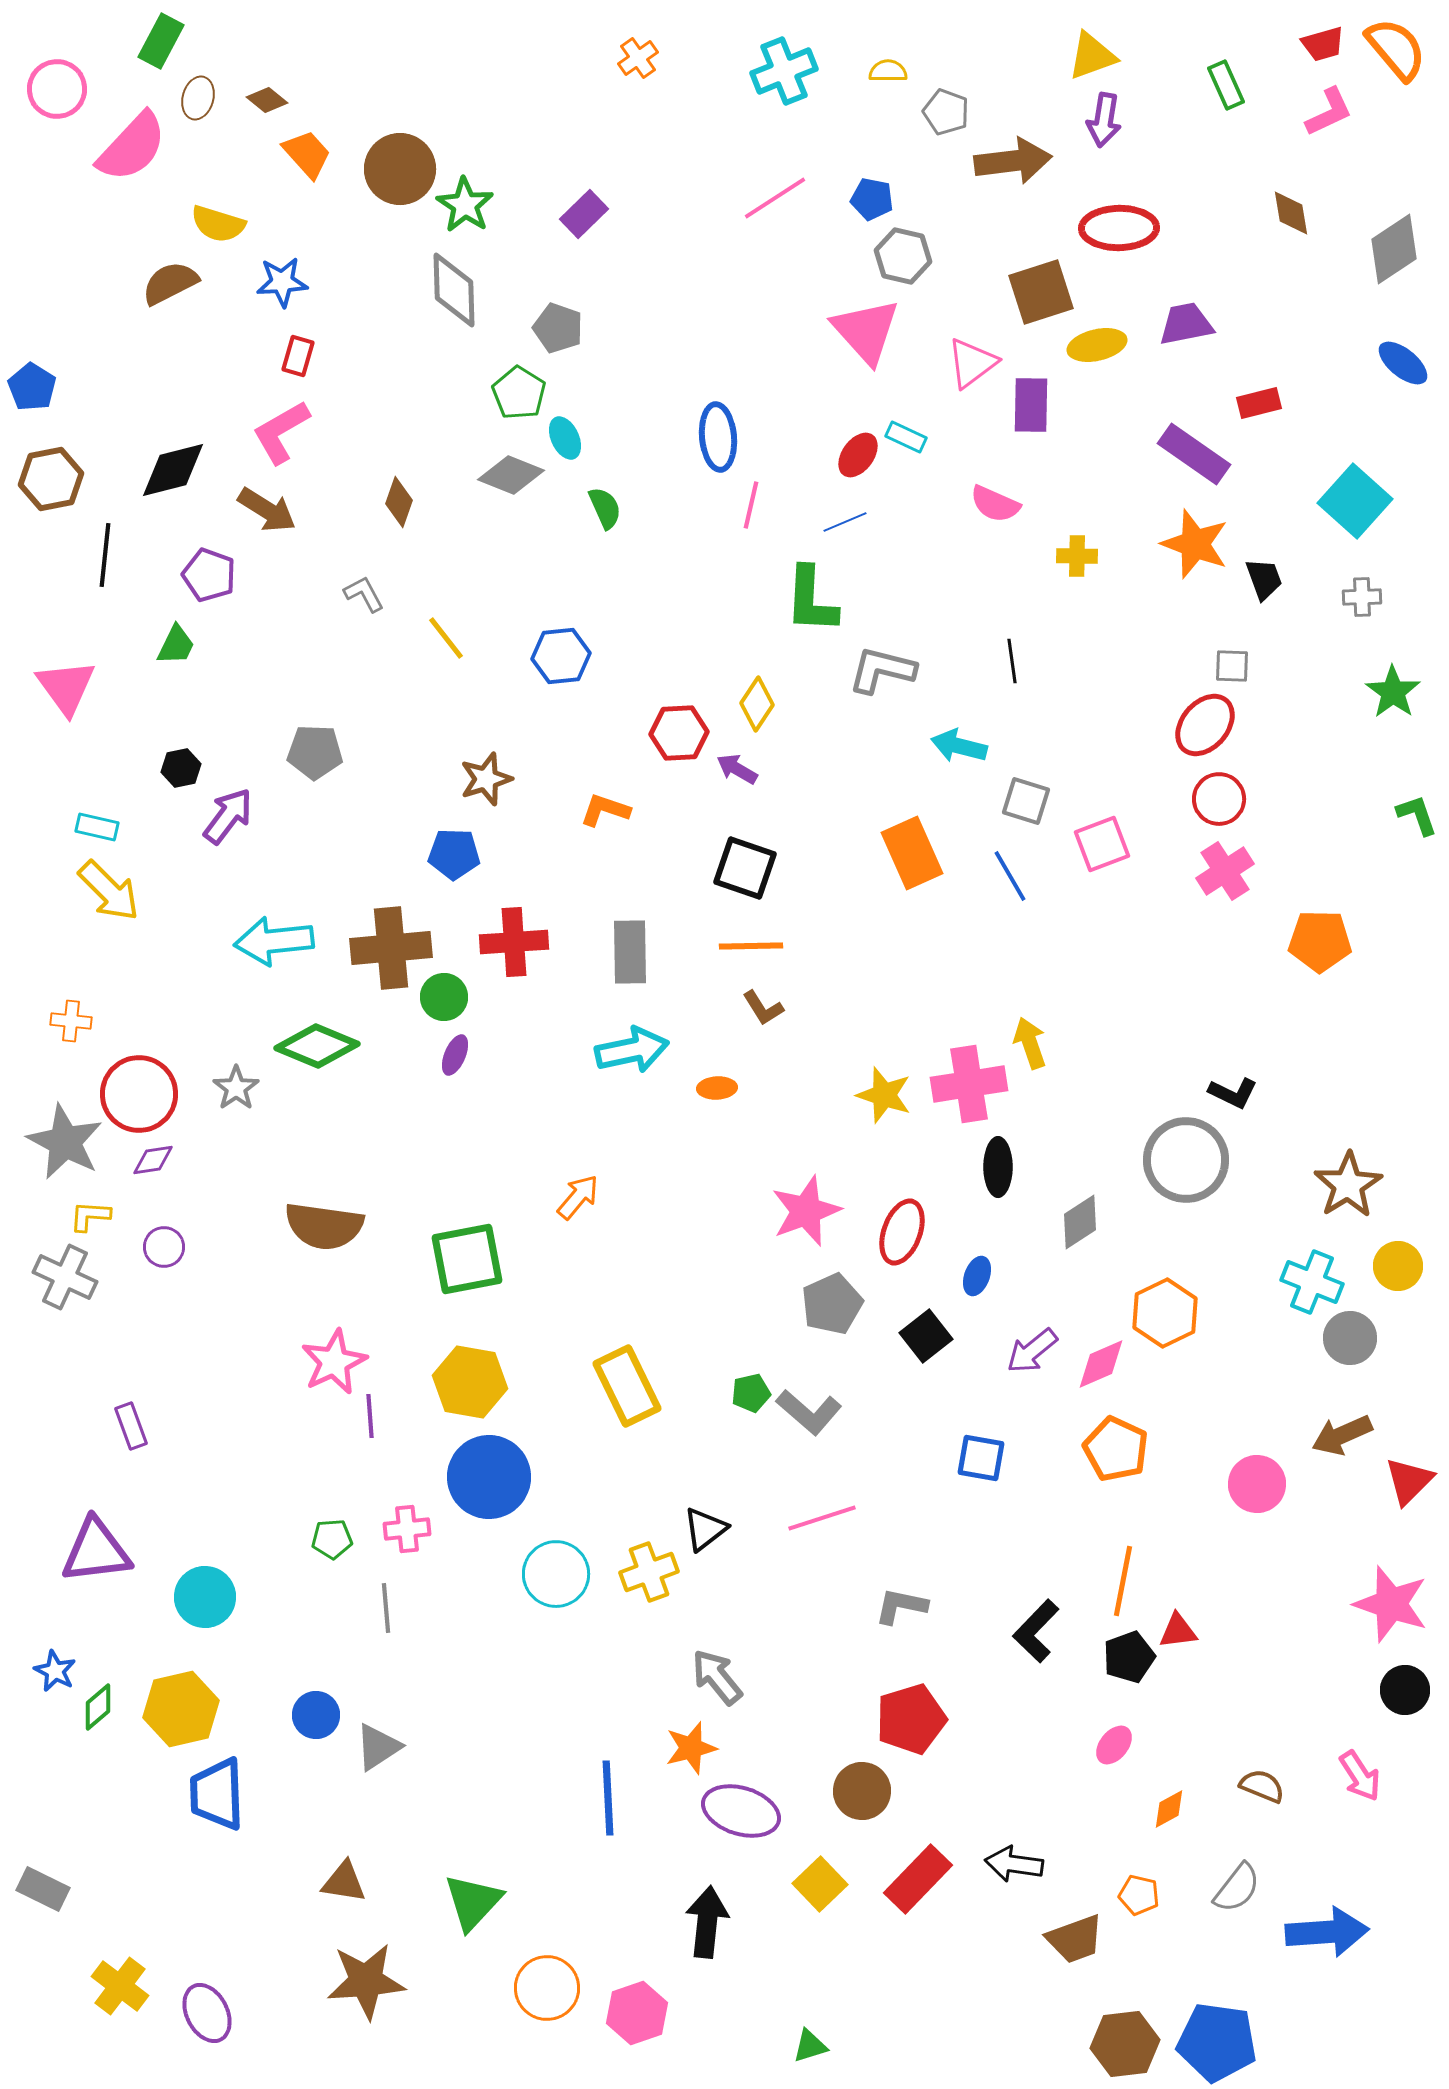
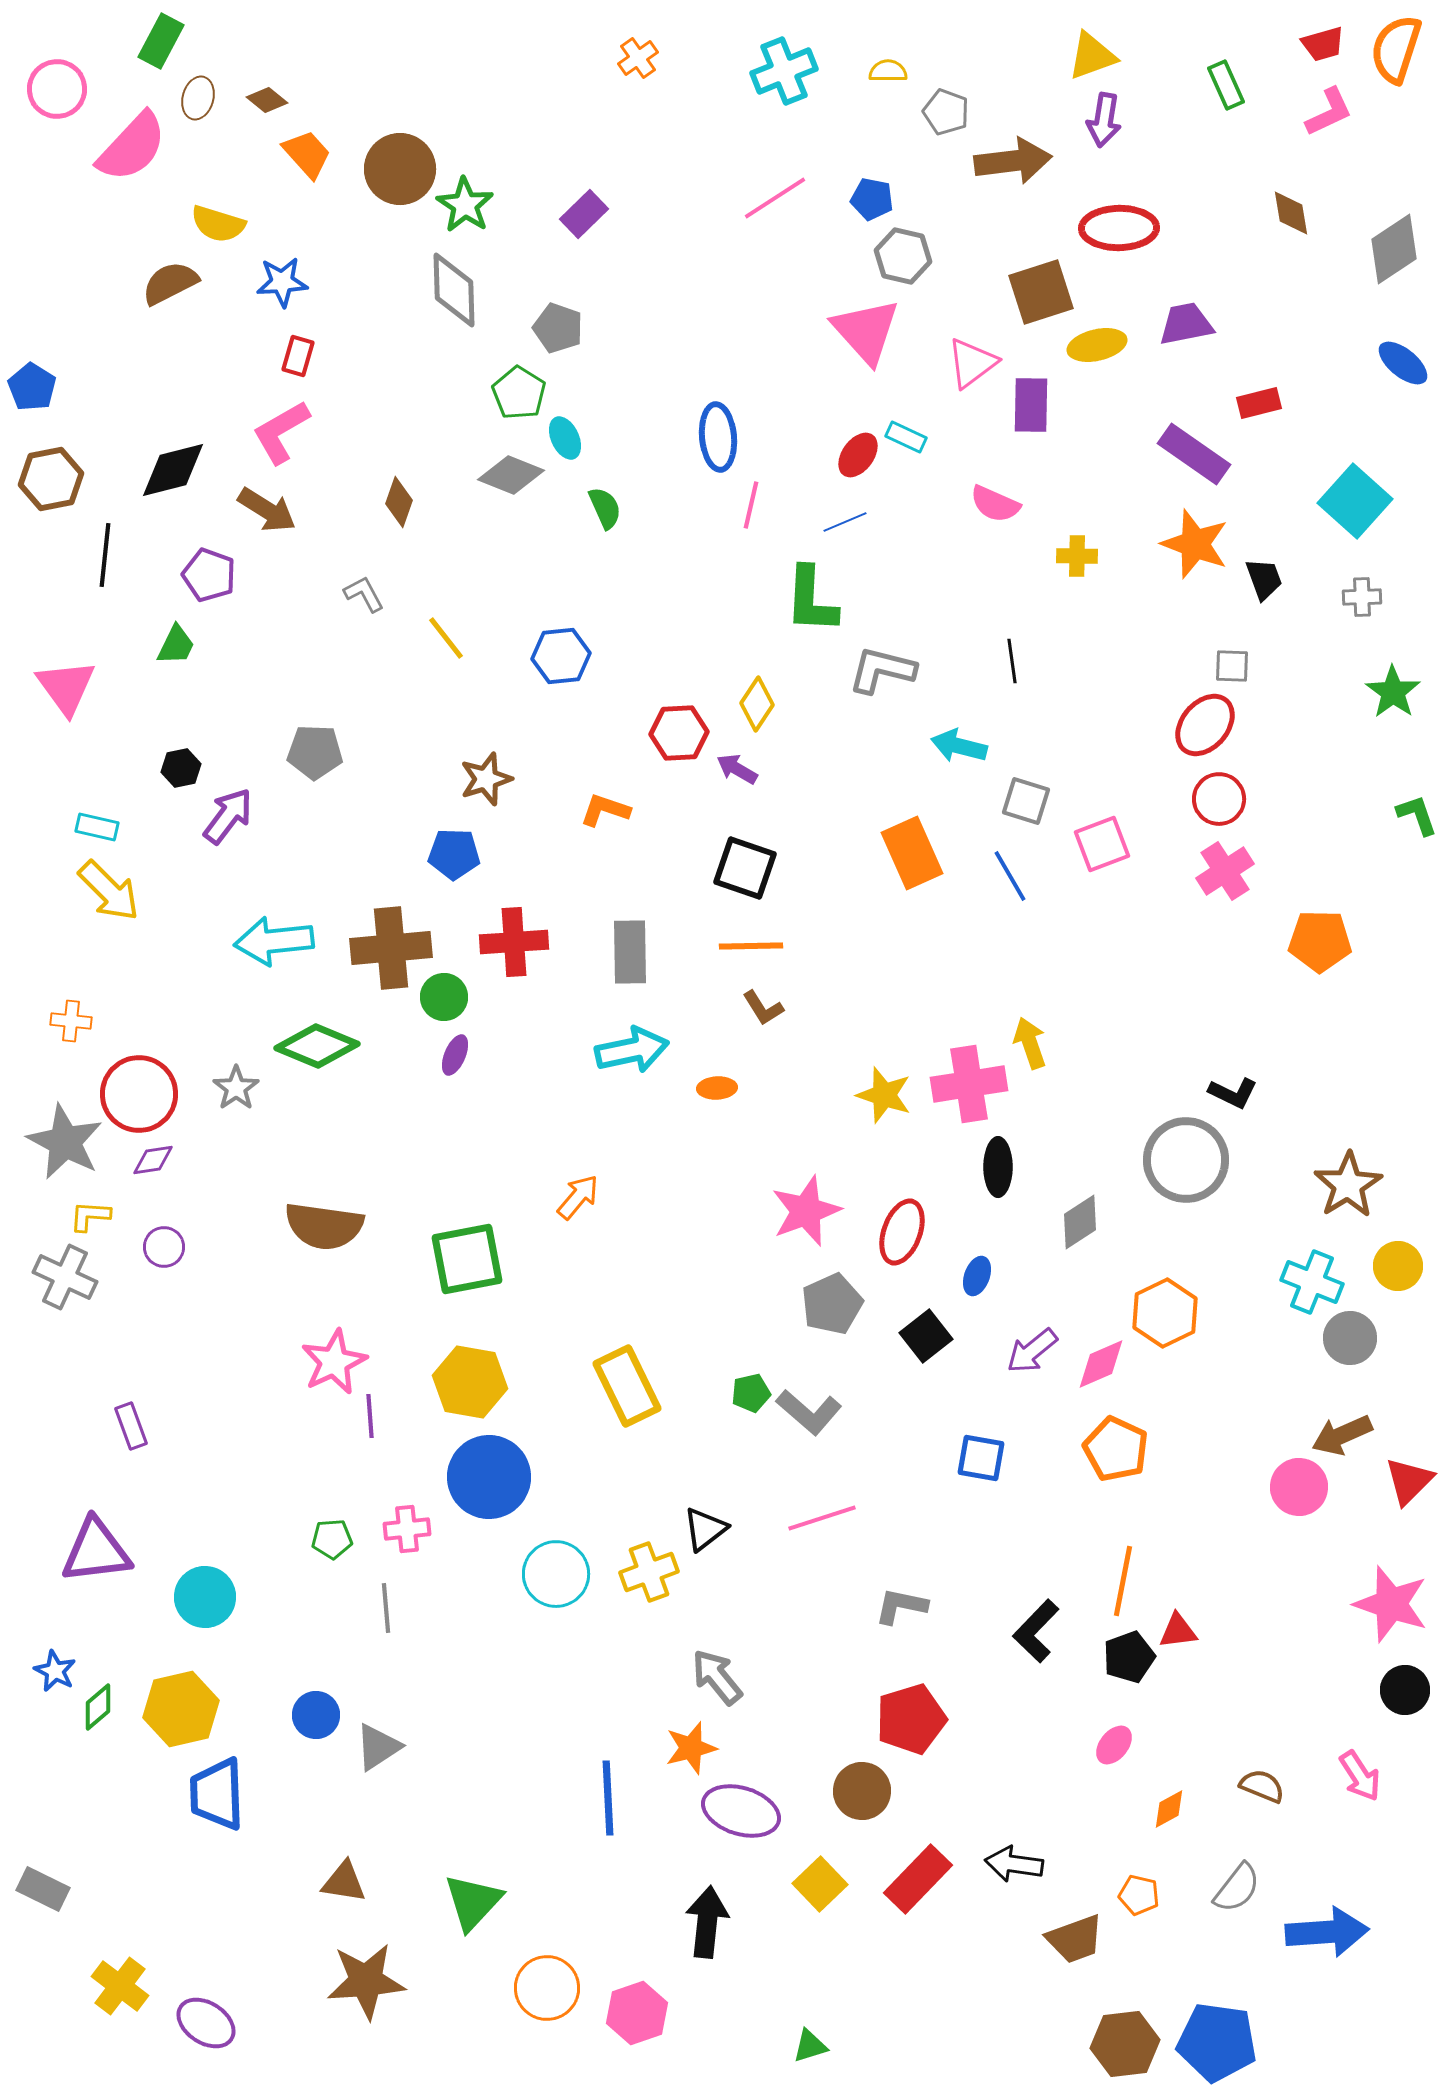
orange semicircle at (1396, 49): rotated 122 degrees counterclockwise
pink circle at (1257, 1484): moved 42 px right, 3 px down
purple ellipse at (207, 2013): moved 1 px left, 10 px down; rotated 30 degrees counterclockwise
